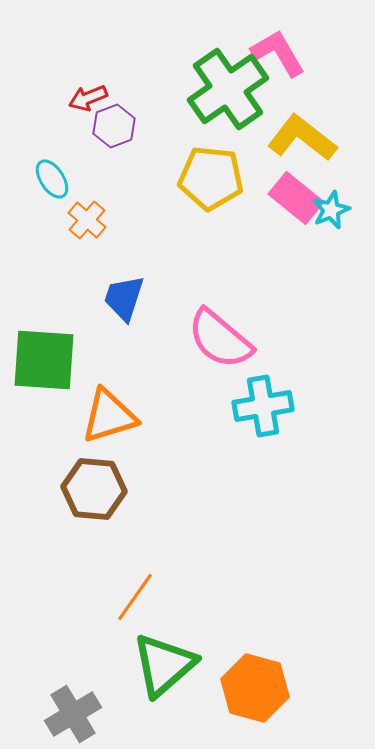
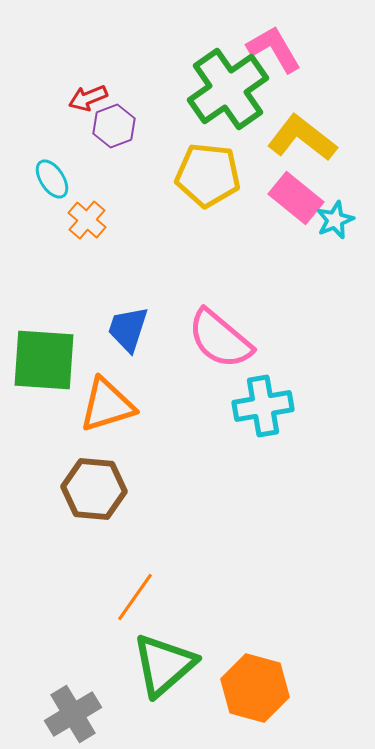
pink L-shape: moved 4 px left, 4 px up
yellow pentagon: moved 3 px left, 3 px up
cyan star: moved 4 px right, 10 px down
blue trapezoid: moved 4 px right, 31 px down
orange triangle: moved 2 px left, 11 px up
